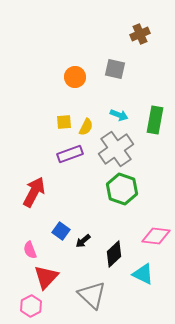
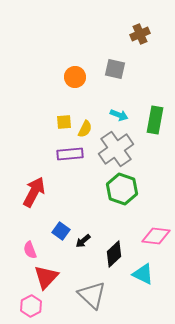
yellow semicircle: moved 1 px left, 2 px down
purple rectangle: rotated 15 degrees clockwise
